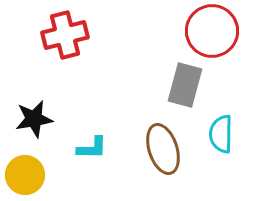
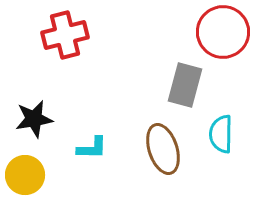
red circle: moved 11 px right, 1 px down
